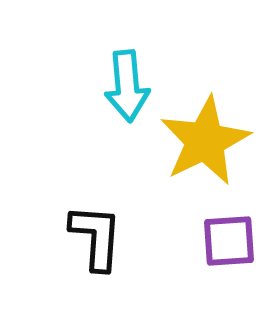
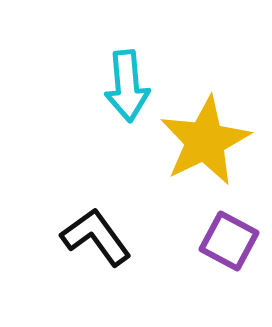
black L-shape: rotated 40 degrees counterclockwise
purple square: rotated 32 degrees clockwise
